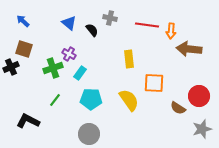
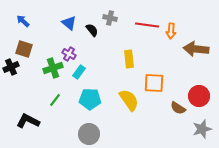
brown arrow: moved 7 px right
cyan rectangle: moved 1 px left, 1 px up
cyan pentagon: moved 1 px left
